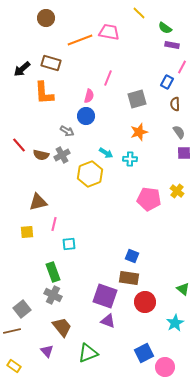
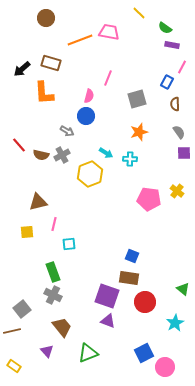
purple square at (105, 296): moved 2 px right
